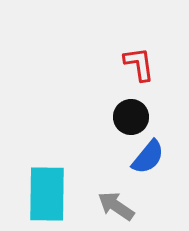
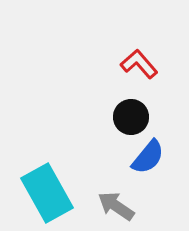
red L-shape: rotated 33 degrees counterclockwise
cyan rectangle: moved 1 px up; rotated 30 degrees counterclockwise
